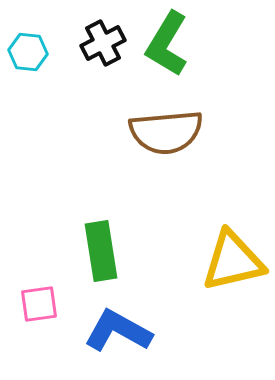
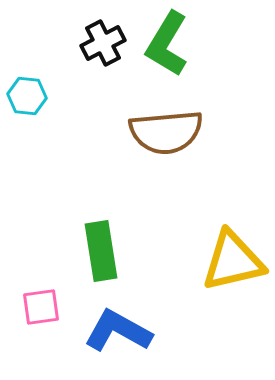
cyan hexagon: moved 1 px left, 44 px down
pink square: moved 2 px right, 3 px down
